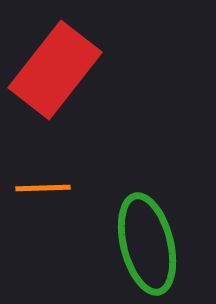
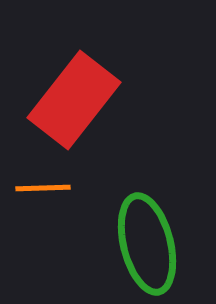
red rectangle: moved 19 px right, 30 px down
